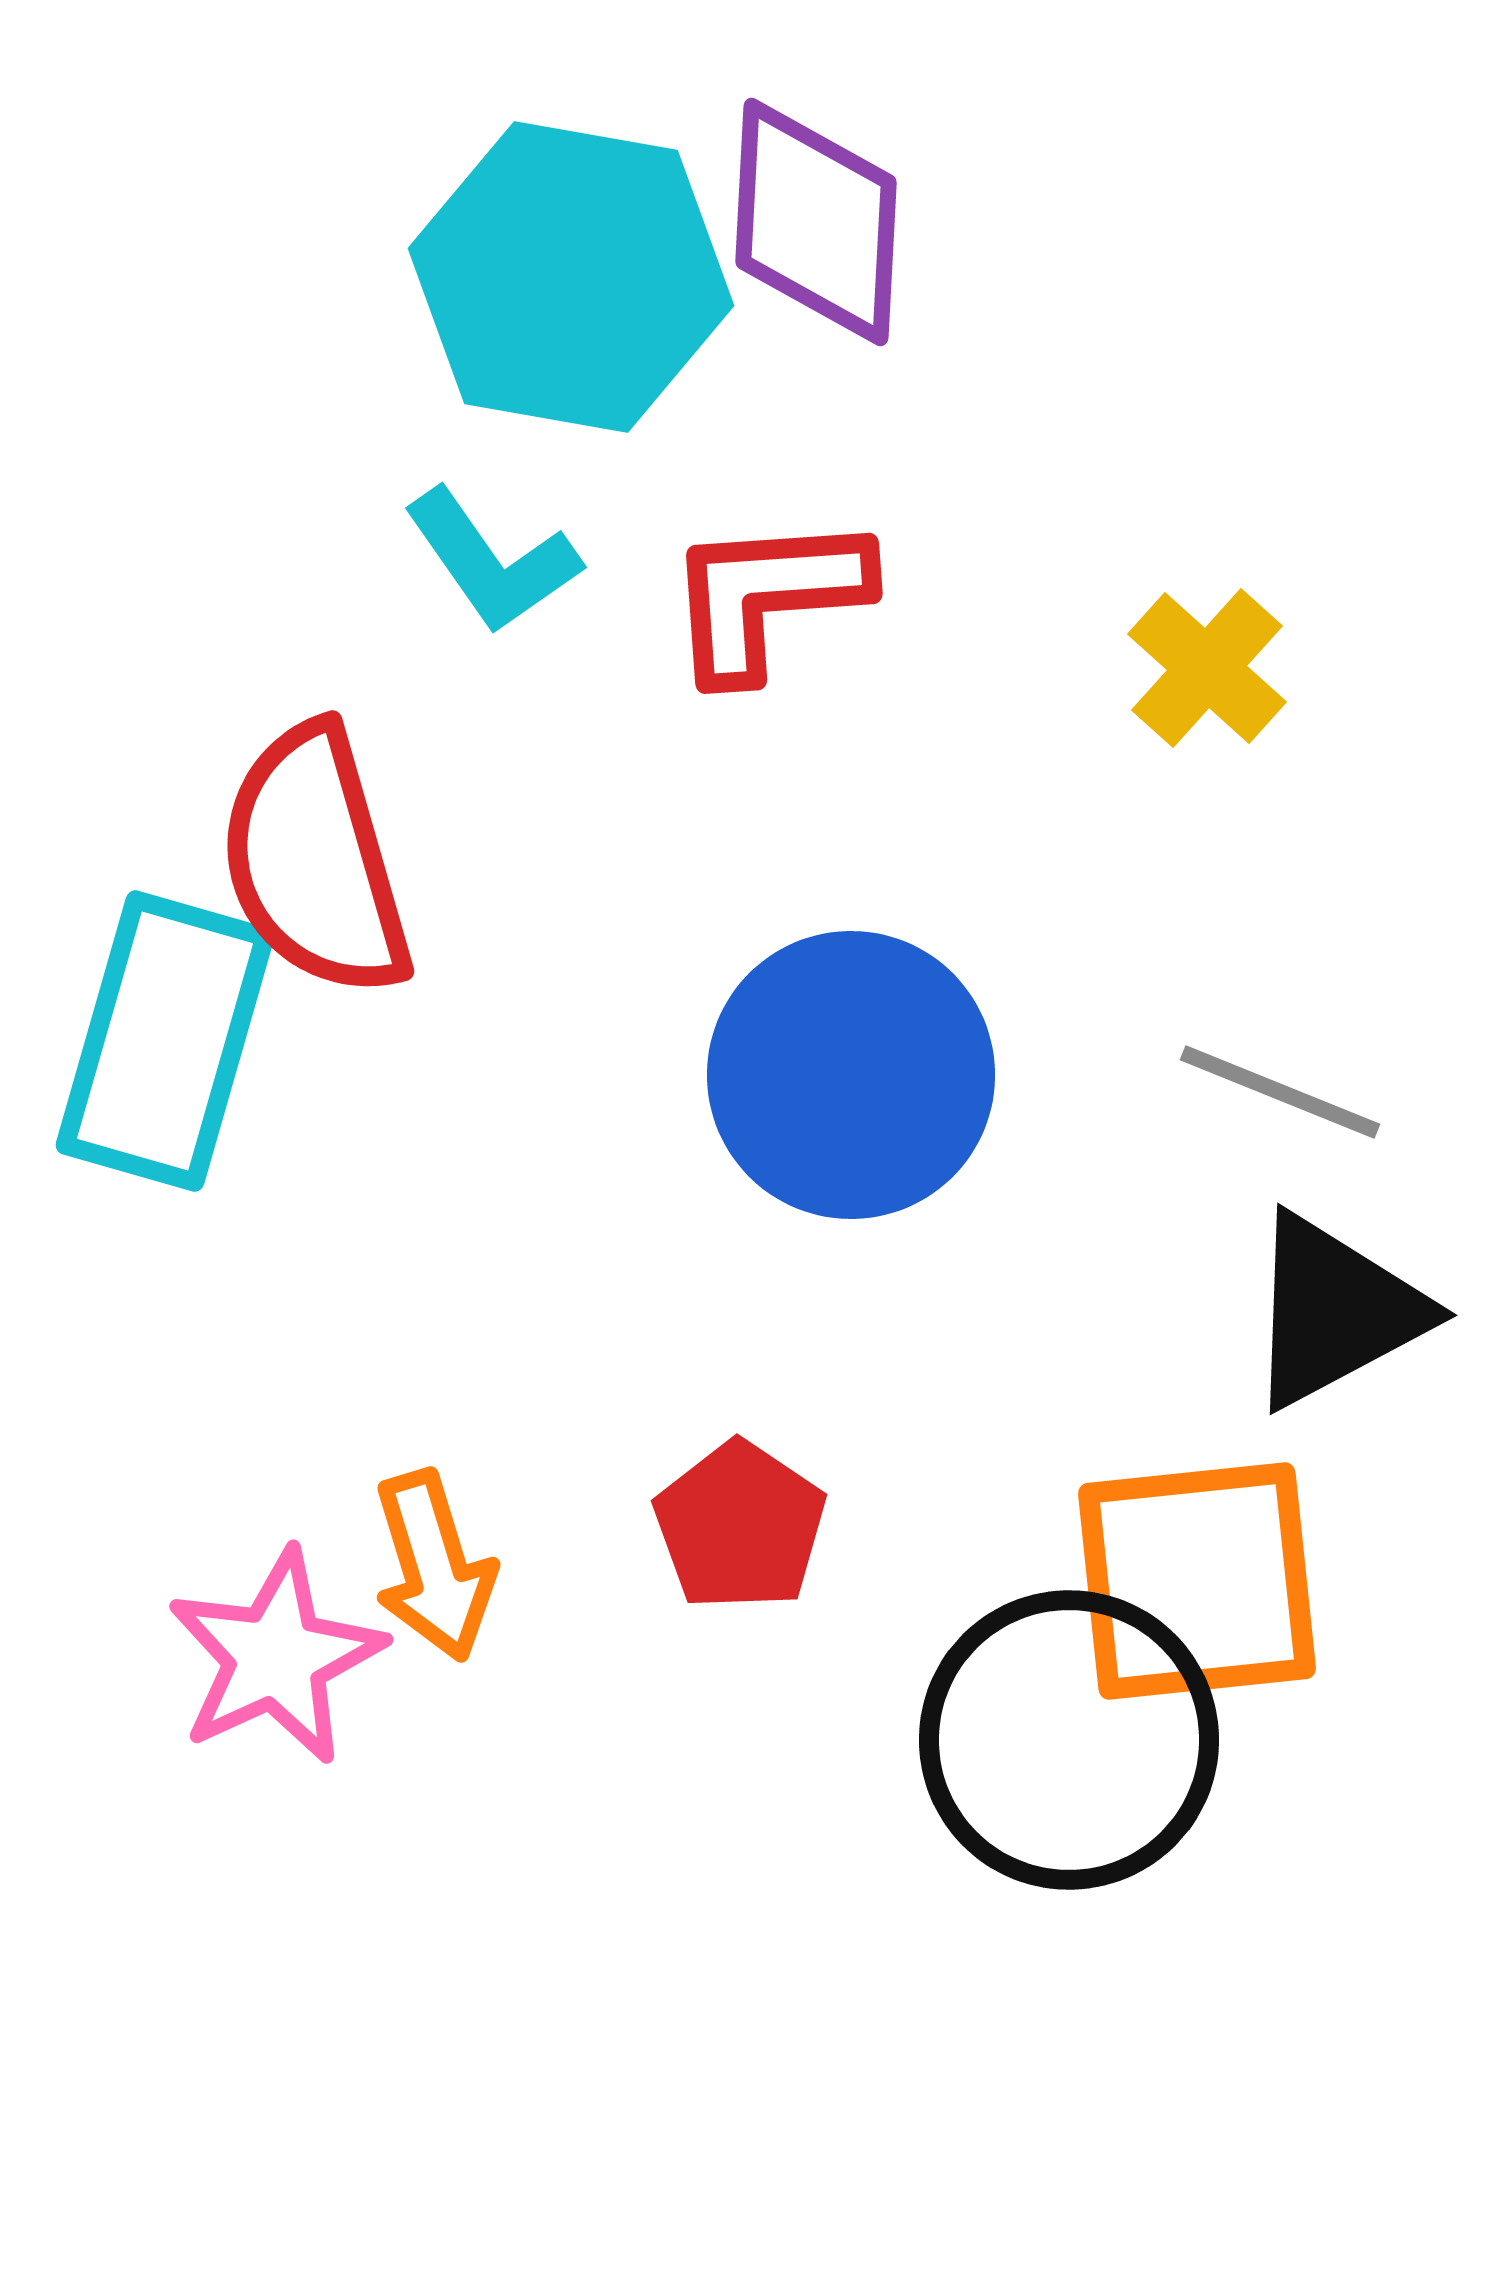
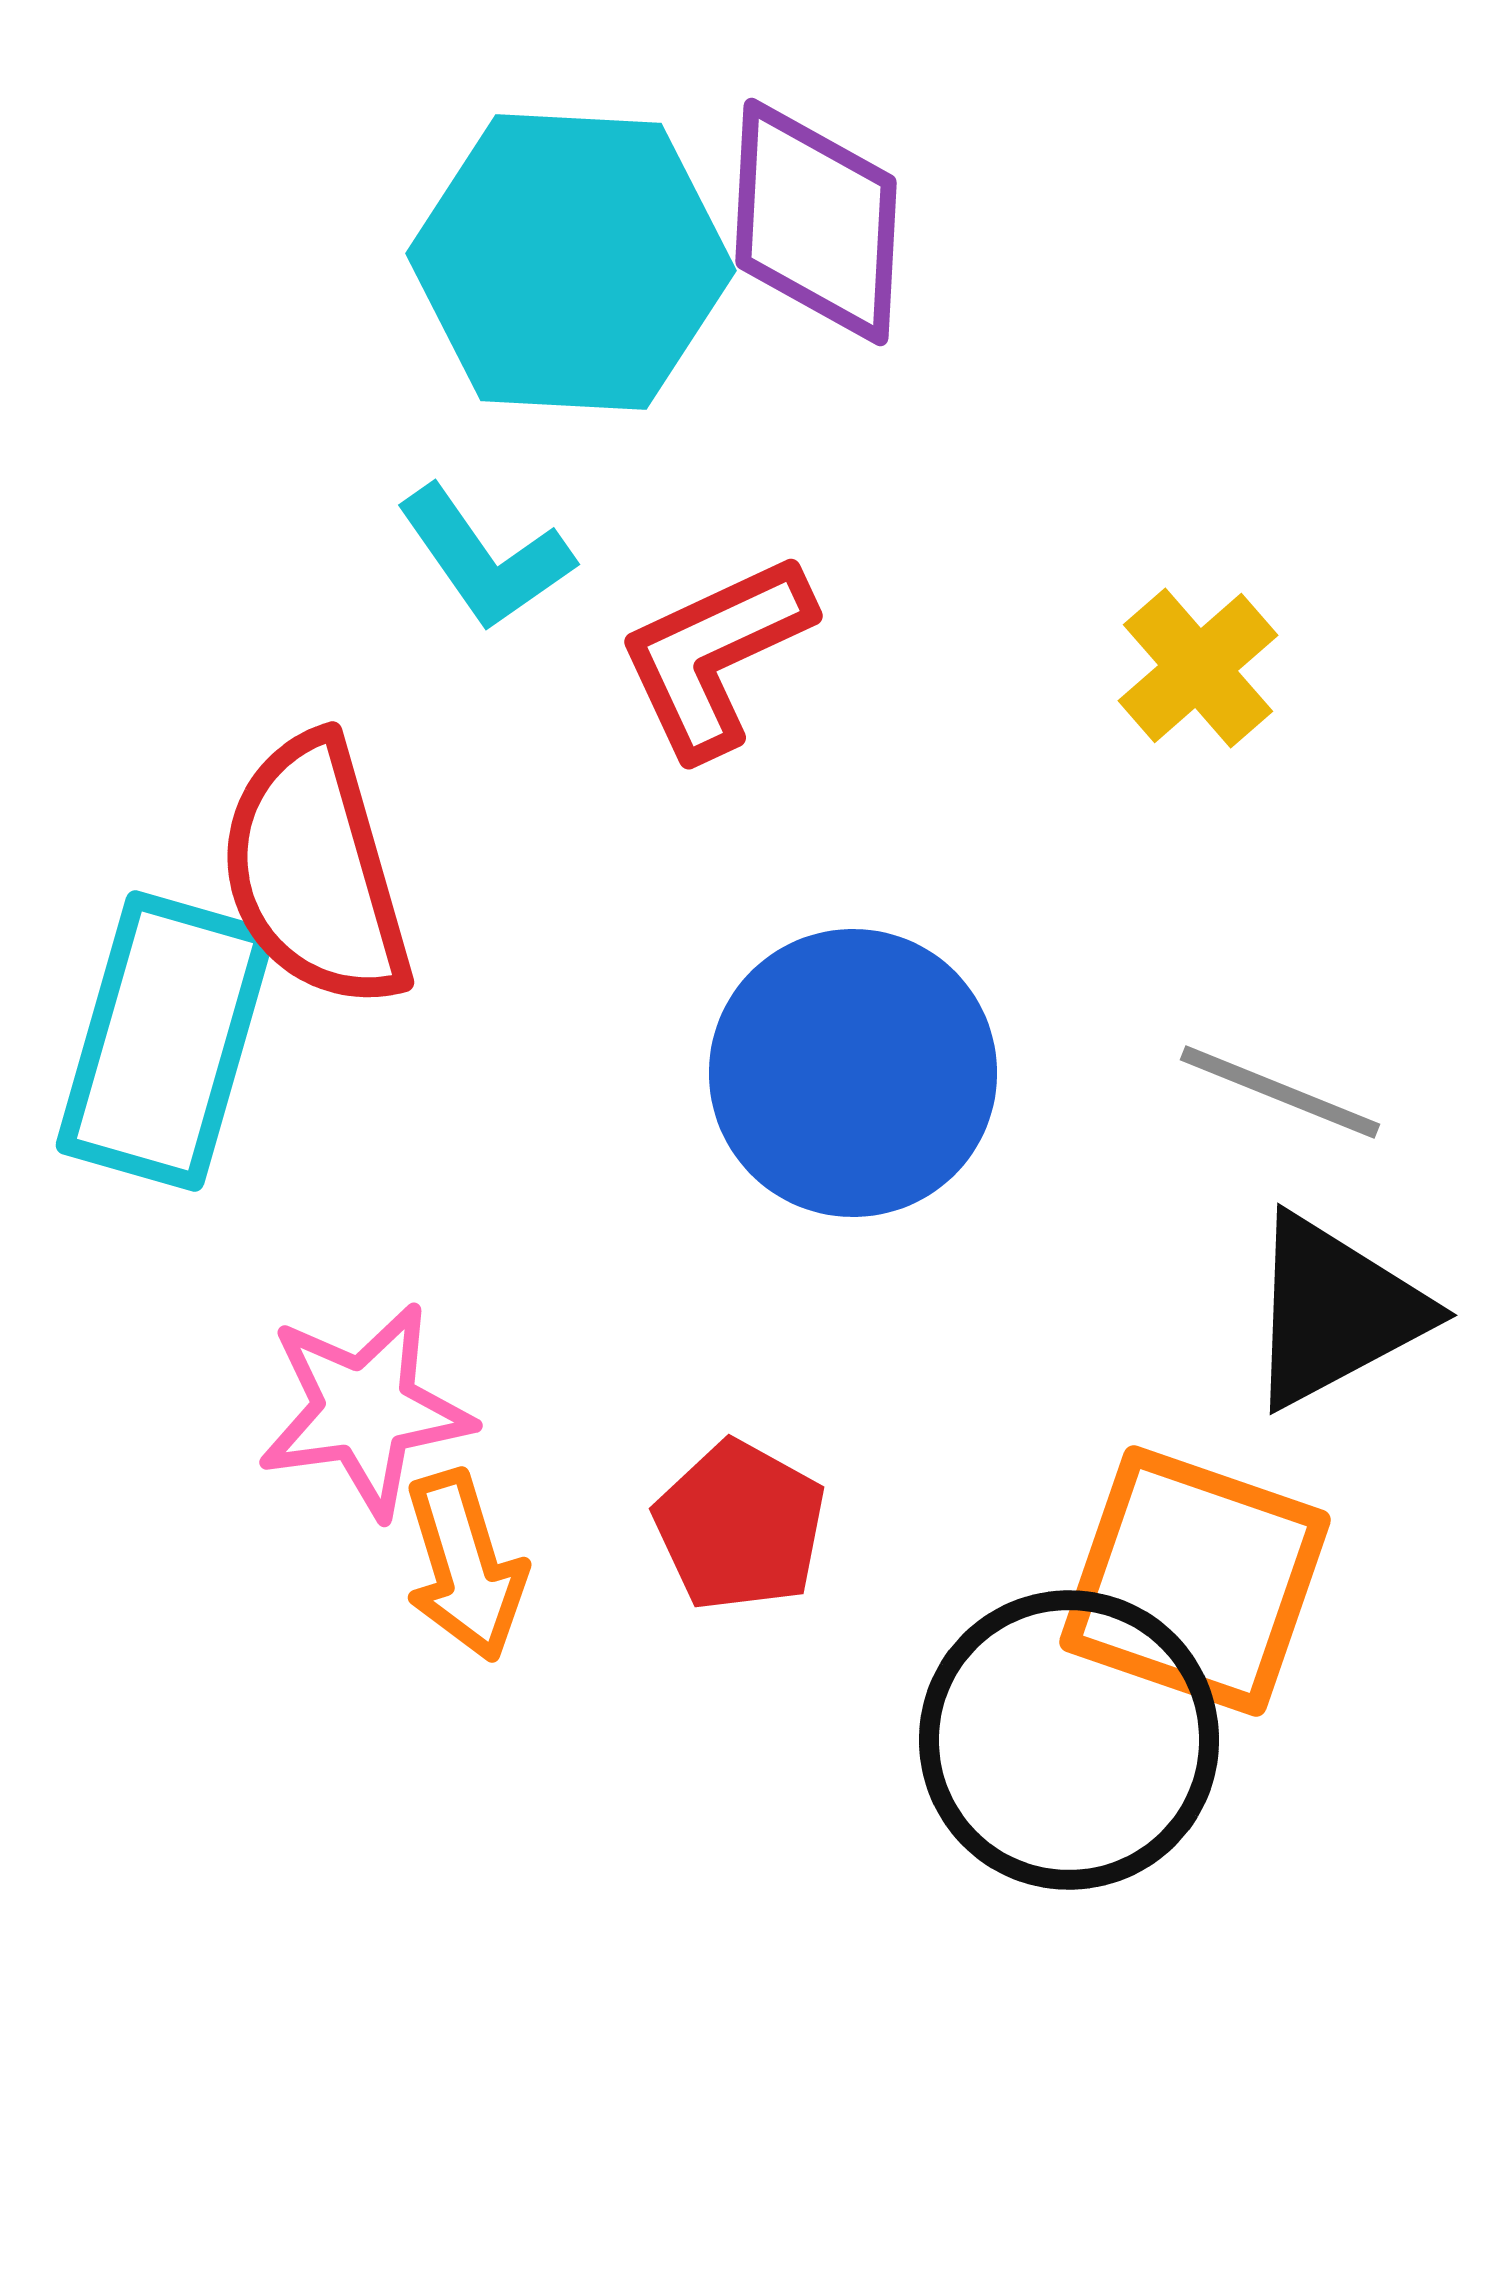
cyan hexagon: moved 15 px up; rotated 7 degrees counterclockwise
cyan L-shape: moved 7 px left, 3 px up
red L-shape: moved 52 px left, 59 px down; rotated 21 degrees counterclockwise
yellow cross: moved 9 px left; rotated 7 degrees clockwise
red semicircle: moved 11 px down
blue circle: moved 2 px right, 2 px up
red pentagon: rotated 5 degrees counterclockwise
orange arrow: moved 31 px right
orange square: moved 2 px left; rotated 25 degrees clockwise
pink star: moved 89 px right, 247 px up; rotated 17 degrees clockwise
